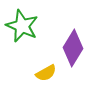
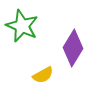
yellow semicircle: moved 3 px left, 2 px down
